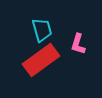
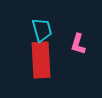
red rectangle: rotated 57 degrees counterclockwise
